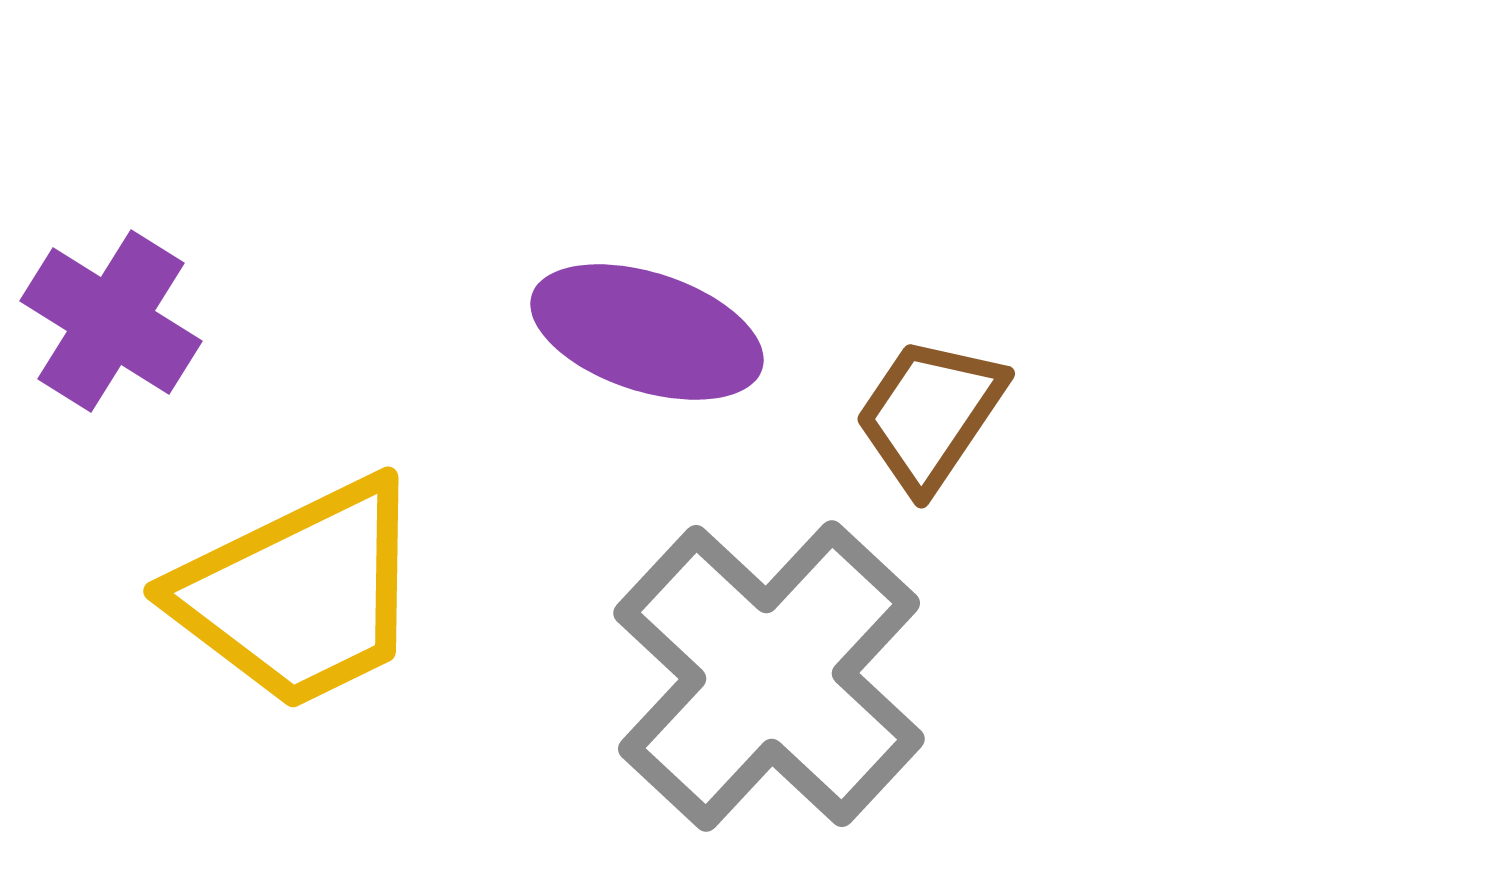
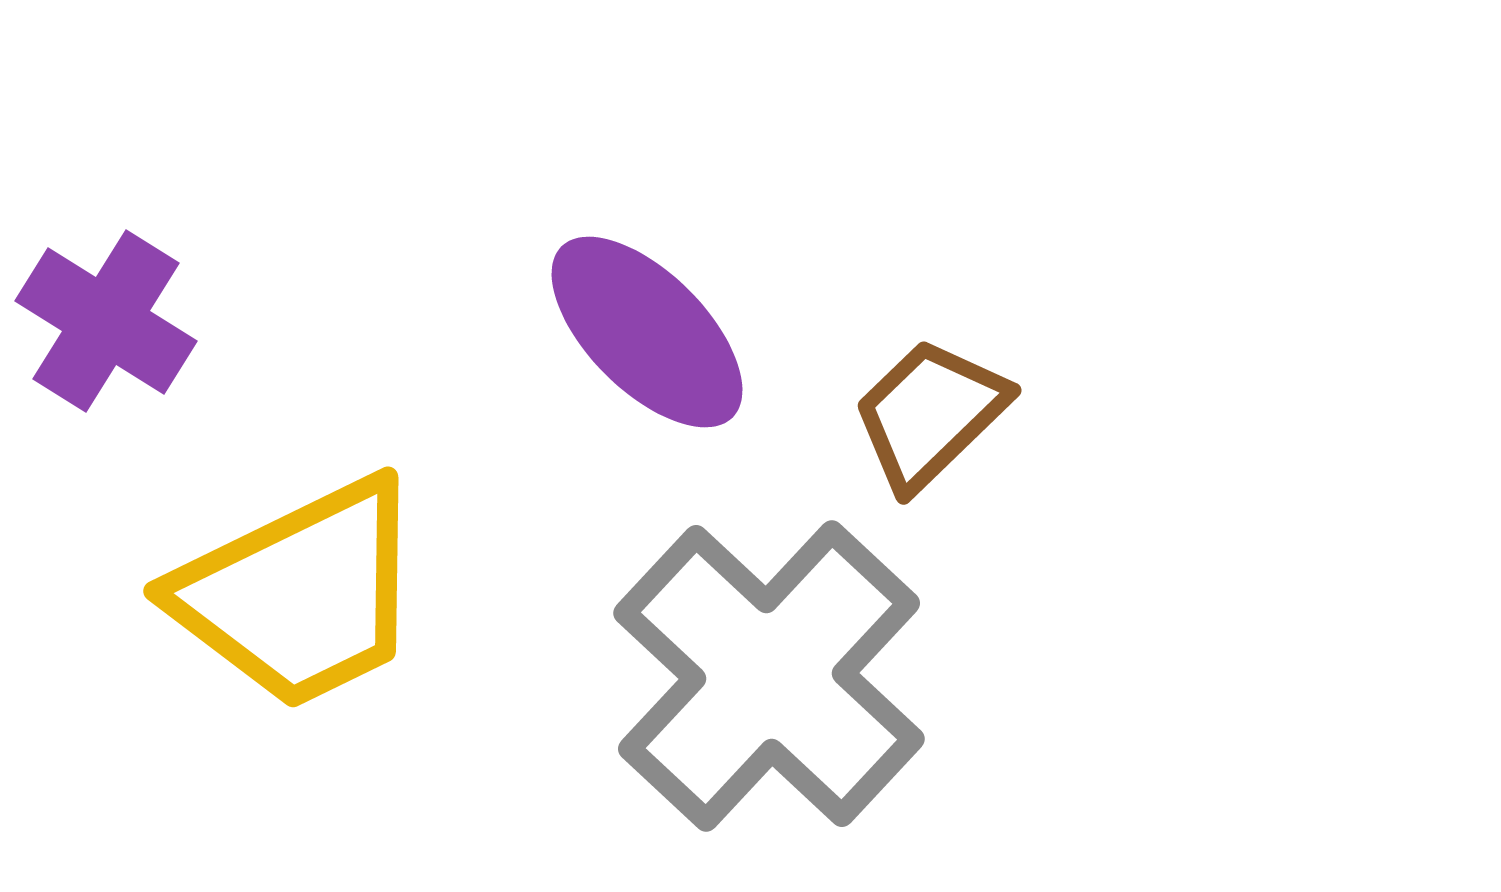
purple cross: moved 5 px left
purple ellipse: rotated 27 degrees clockwise
brown trapezoid: rotated 12 degrees clockwise
